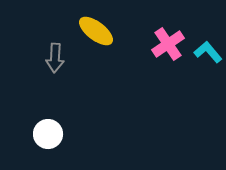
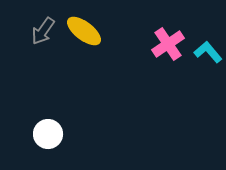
yellow ellipse: moved 12 px left
gray arrow: moved 12 px left, 27 px up; rotated 32 degrees clockwise
